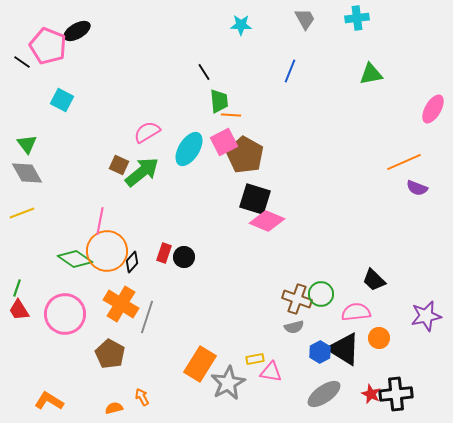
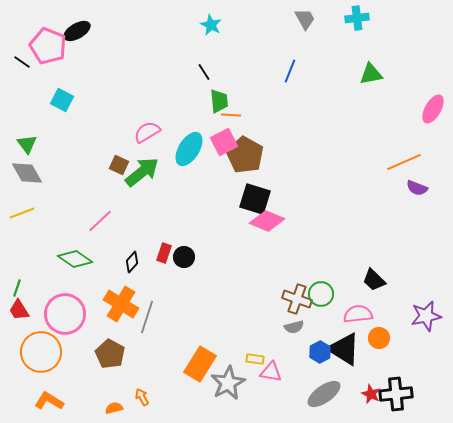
cyan star at (241, 25): moved 30 px left; rotated 25 degrees clockwise
pink line at (100, 221): rotated 36 degrees clockwise
orange circle at (107, 251): moved 66 px left, 101 px down
pink semicircle at (356, 312): moved 2 px right, 2 px down
yellow rectangle at (255, 359): rotated 18 degrees clockwise
